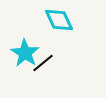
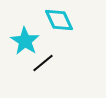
cyan star: moved 12 px up
